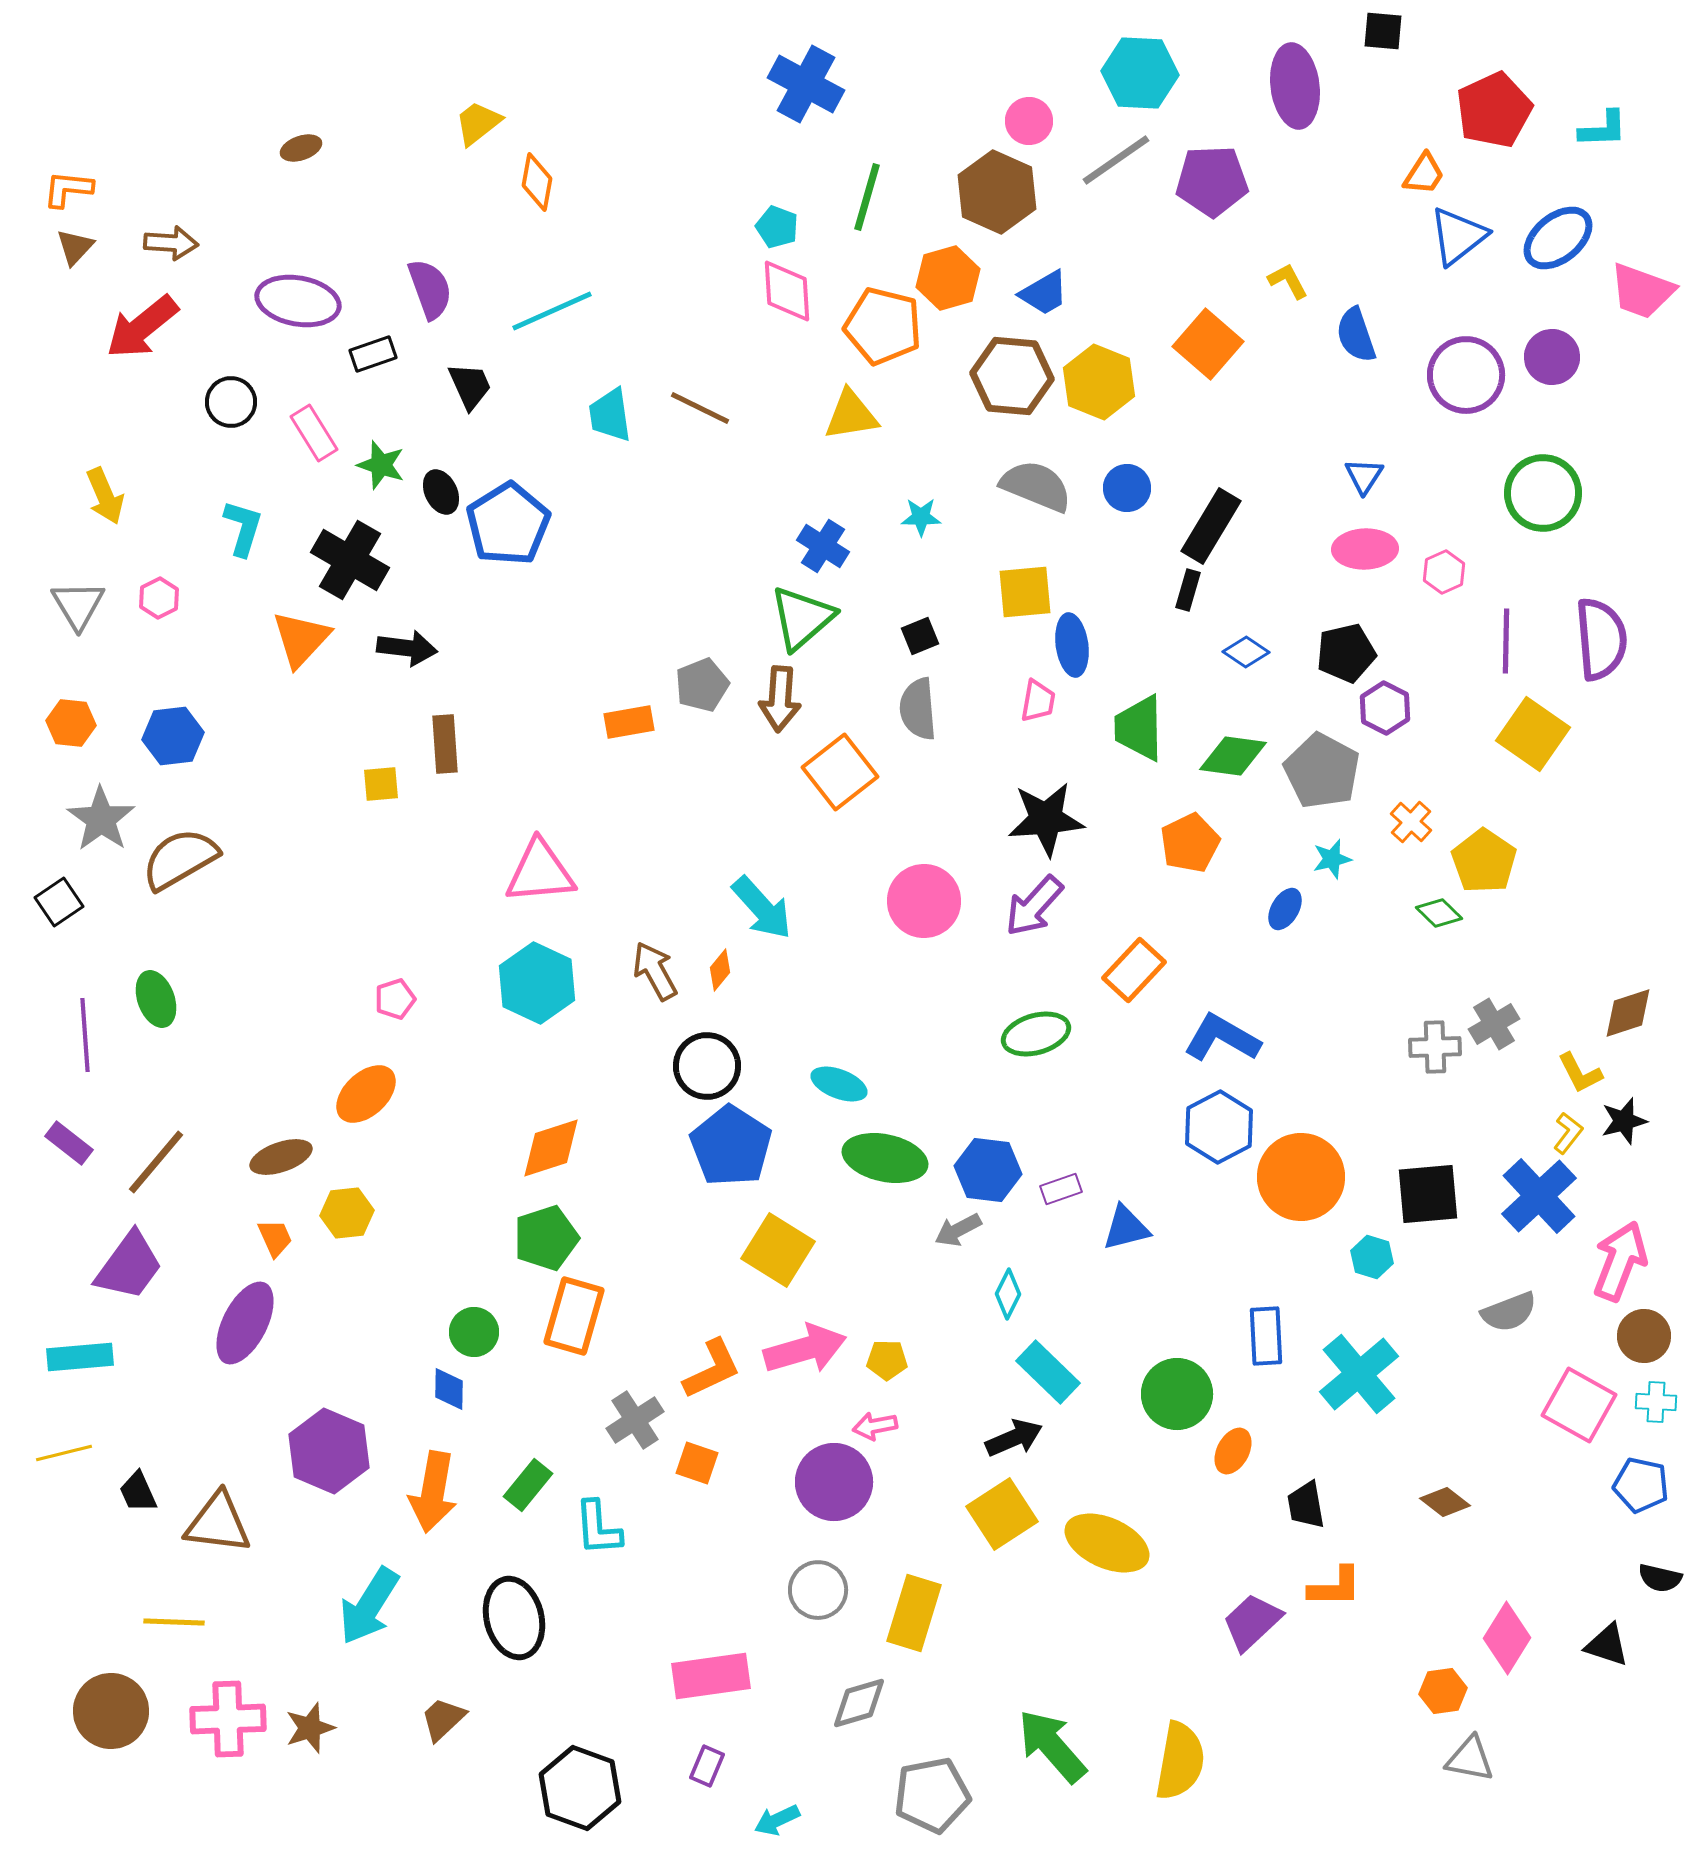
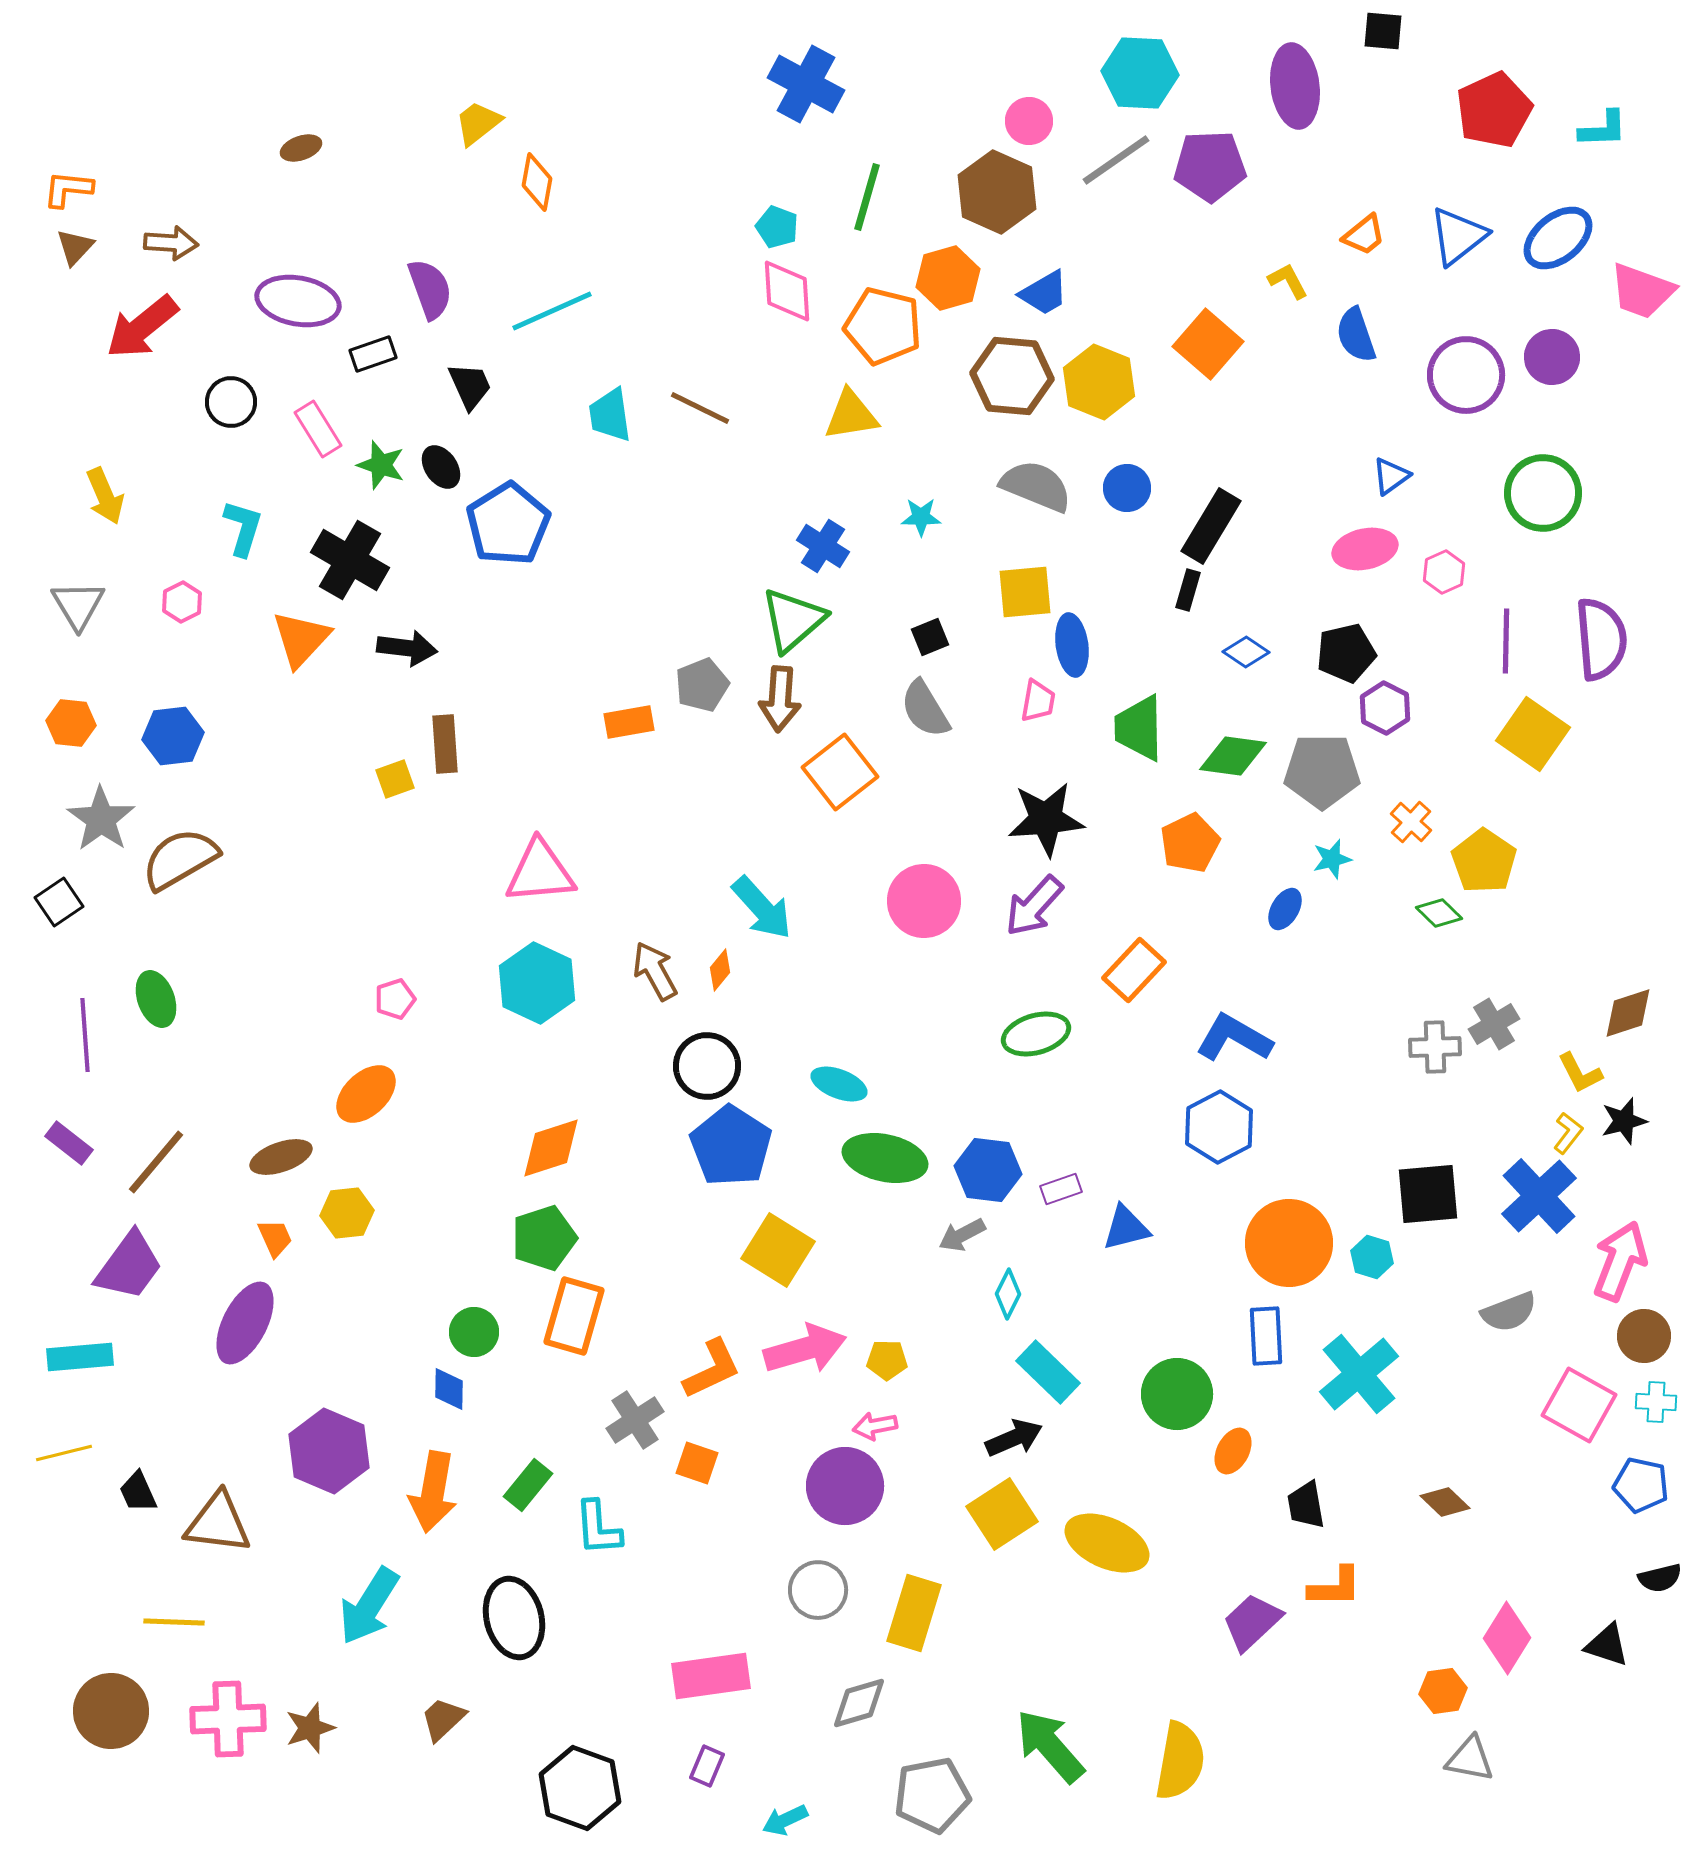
orange trapezoid at (1424, 174): moved 60 px left, 61 px down; rotated 18 degrees clockwise
purple pentagon at (1212, 181): moved 2 px left, 15 px up
pink rectangle at (314, 433): moved 4 px right, 4 px up
blue triangle at (1364, 476): moved 27 px right; rotated 21 degrees clockwise
black ellipse at (441, 492): moved 25 px up; rotated 9 degrees counterclockwise
pink ellipse at (1365, 549): rotated 10 degrees counterclockwise
pink hexagon at (159, 598): moved 23 px right, 4 px down
green triangle at (802, 618): moved 9 px left, 2 px down
black square at (920, 636): moved 10 px right, 1 px down
gray semicircle at (918, 709): moved 7 px right; rotated 26 degrees counterclockwise
gray pentagon at (1322, 771): rotated 28 degrees counterclockwise
yellow square at (381, 784): moved 14 px right, 5 px up; rotated 15 degrees counterclockwise
blue L-shape at (1222, 1038): moved 12 px right
orange circle at (1301, 1177): moved 12 px left, 66 px down
gray arrow at (958, 1230): moved 4 px right, 5 px down
green pentagon at (546, 1238): moved 2 px left
purple circle at (834, 1482): moved 11 px right, 4 px down
brown diamond at (1445, 1502): rotated 6 degrees clockwise
black semicircle at (1660, 1578): rotated 27 degrees counterclockwise
green arrow at (1052, 1746): moved 2 px left
cyan arrow at (777, 1820): moved 8 px right
